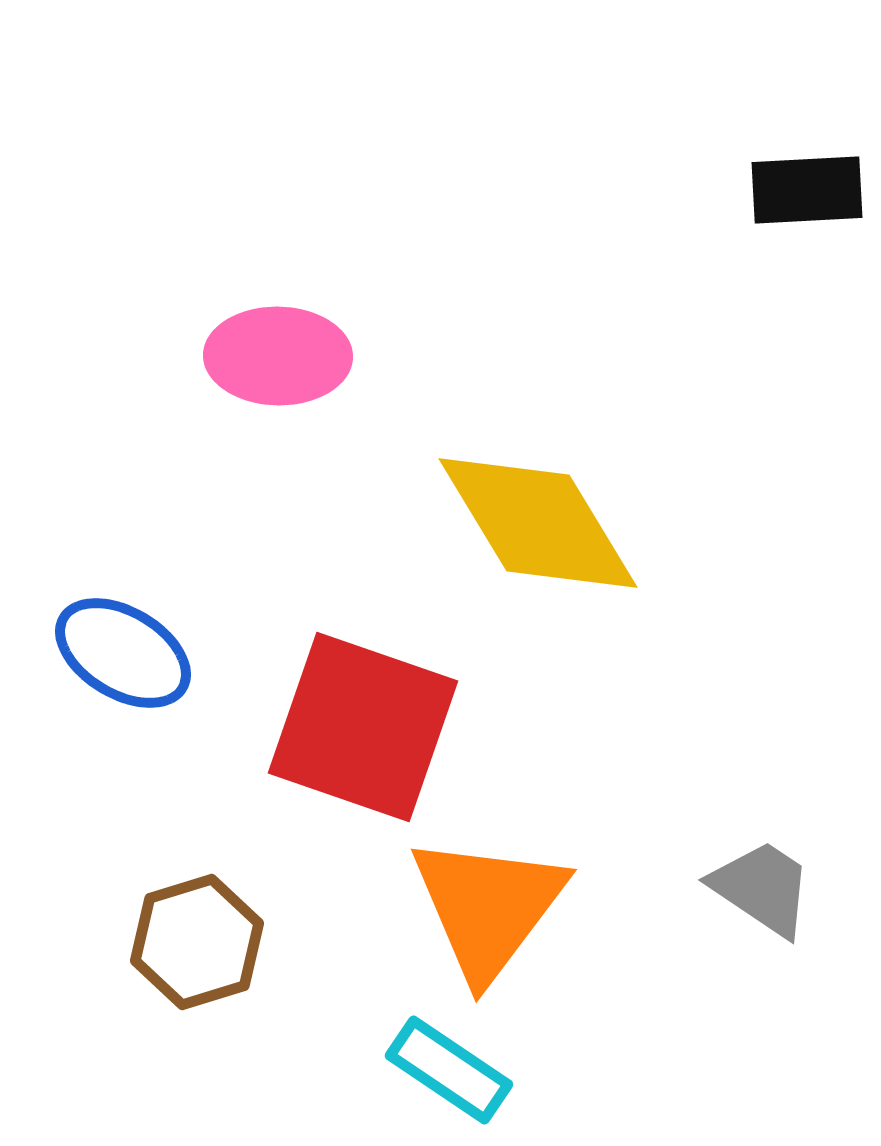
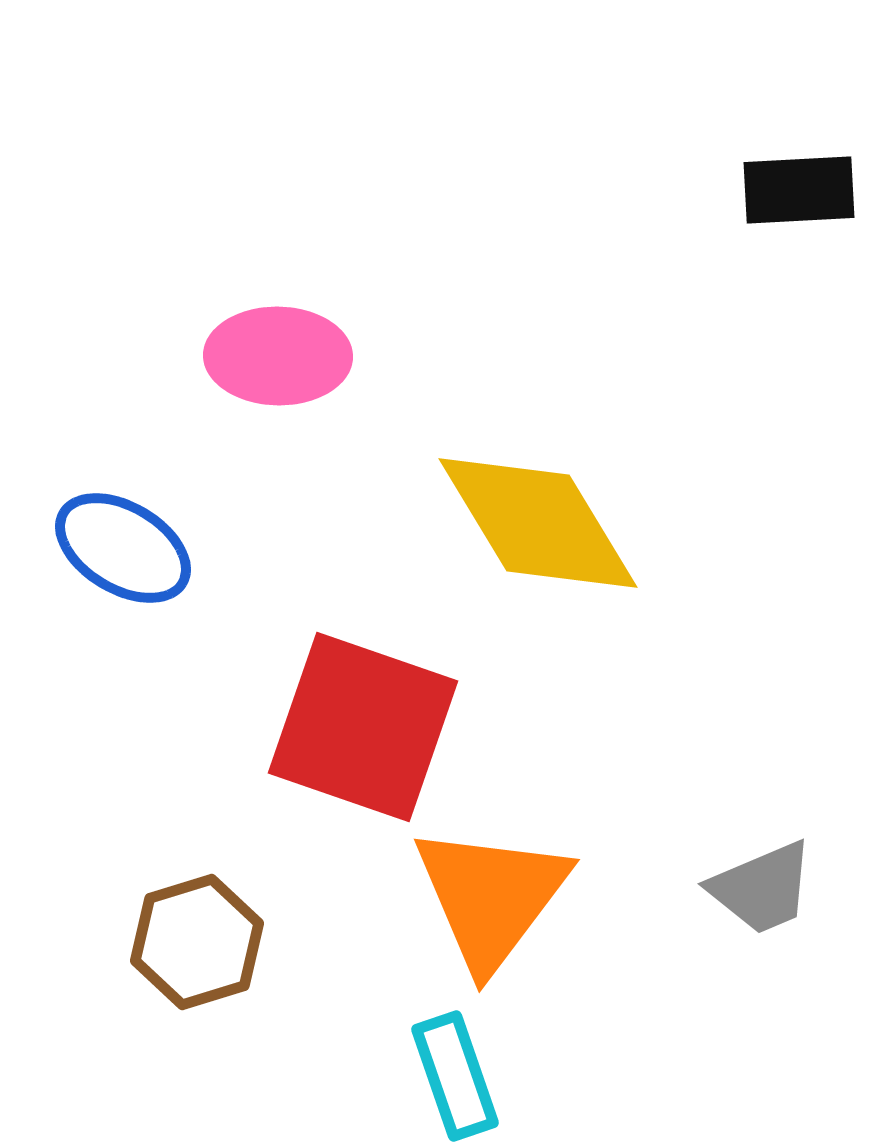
black rectangle: moved 8 px left
blue ellipse: moved 105 px up
gray trapezoid: rotated 123 degrees clockwise
orange triangle: moved 3 px right, 10 px up
cyan rectangle: moved 6 px right, 6 px down; rotated 37 degrees clockwise
